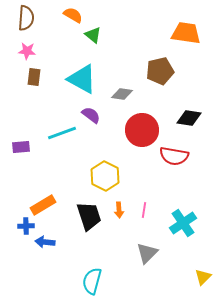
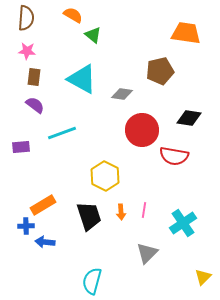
purple semicircle: moved 56 px left, 10 px up
orange arrow: moved 2 px right, 2 px down
